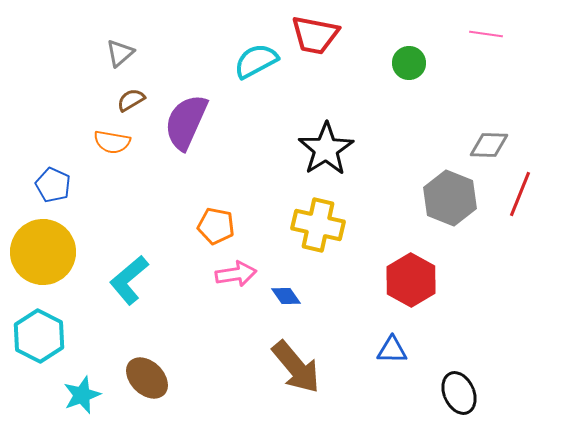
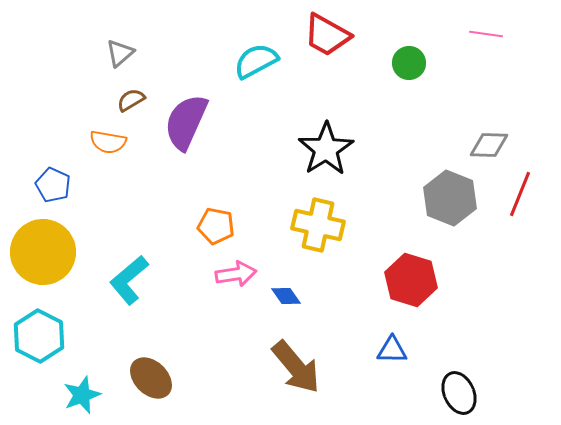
red trapezoid: moved 12 px right; rotated 18 degrees clockwise
orange semicircle: moved 4 px left
red hexagon: rotated 12 degrees counterclockwise
brown ellipse: moved 4 px right
